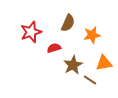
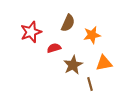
brown line: moved 4 px down; rotated 40 degrees clockwise
